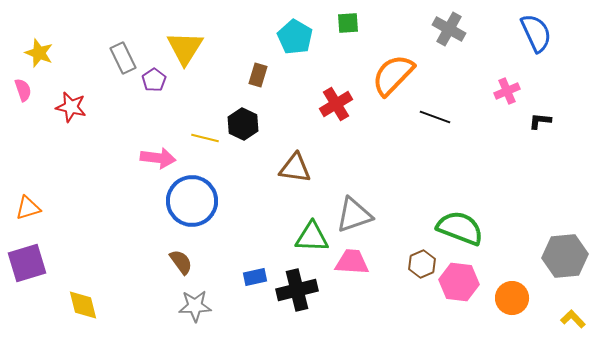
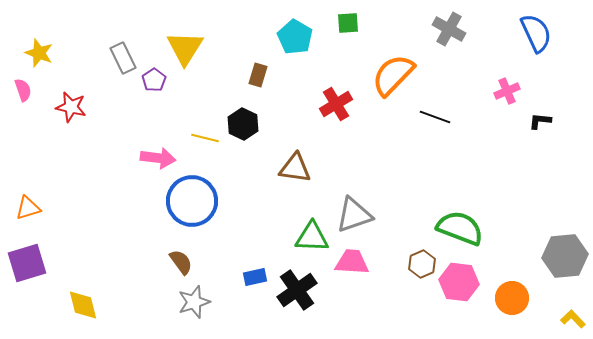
black cross: rotated 21 degrees counterclockwise
gray star: moved 1 px left, 4 px up; rotated 16 degrees counterclockwise
